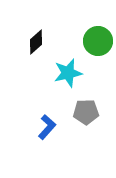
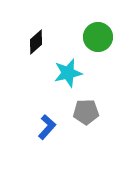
green circle: moved 4 px up
